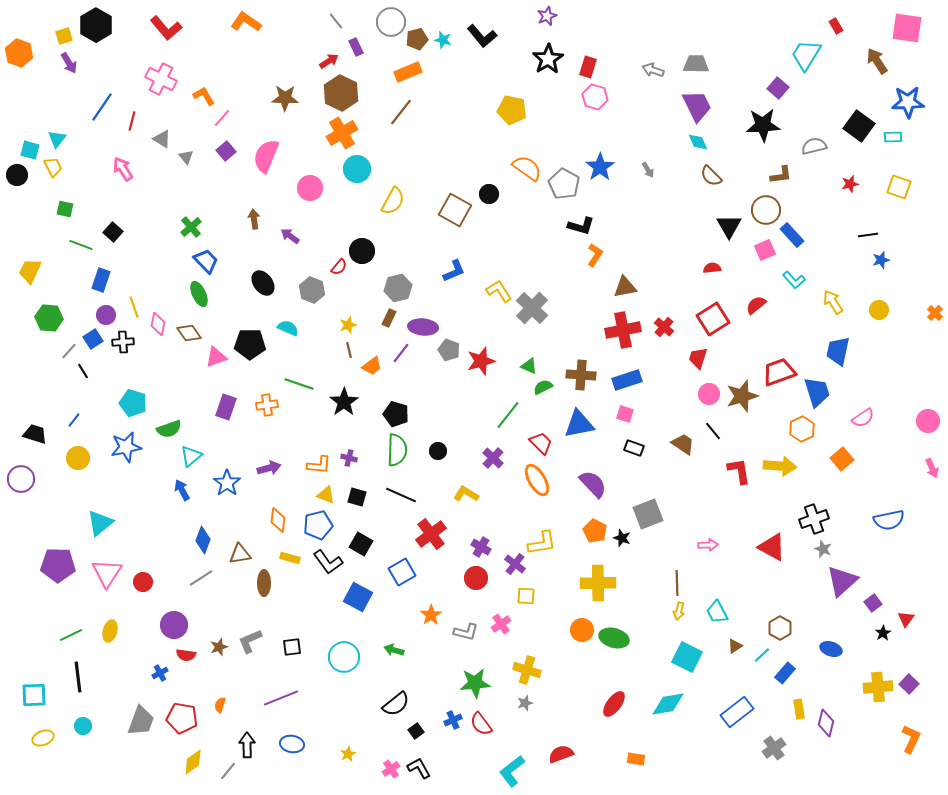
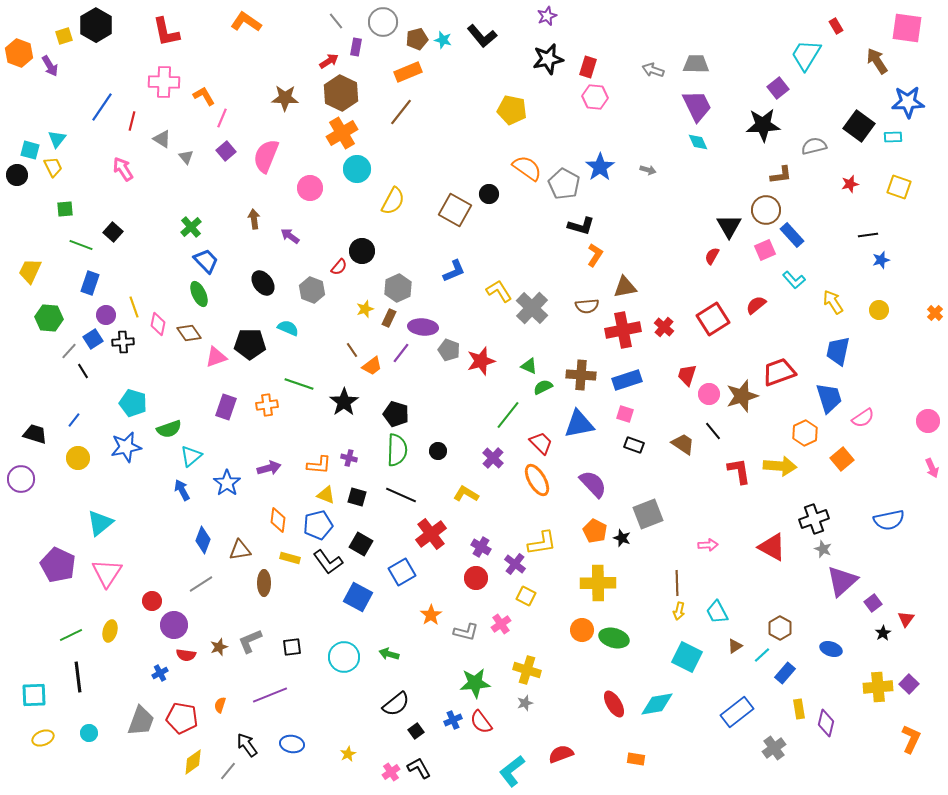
gray circle at (391, 22): moved 8 px left
red L-shape at (166, 28): moved 4 px down; rotated 28 degrees clockwise
purple rectangle at (356, 47): rotated 36 degrees clockwise
black star at (548, 59): rotated 20 degrees clockwise
purple arrow at (69, 63): moved 19 px left, 3 px down
pink cross at (161, 79): moved 3 px right, 3 px down; rotated 24 degrees counterclockwise
purple square at (778, 88): rotated 10 degrees clockwise
pink hexagon at (595, 97): rotated 10 degrees counterclockwise
pink line at (222, 118): rotated 18 degrees counterclockwise
gray arrow at (648, 170): rotated 42 degrees counterclockwise
brown semicircle at (711, 176): moved 124 px left, 130 px down; rotated 50 degrees counterclockwise
green square at (65, 209): rotated 18 degrees counterclockwise
red semicircle at (712, 268): moved 12 px up; rotated 54 degrees counterclockwise
blue rectangle at (101, 280): moved 11 px left, 3 px down
gray hexagon at (398, 288): rotated 12 degrees counterclockwise
yellow star at (348, 325): moved 17 px right, 16 px up
brown line at (349, 350): moved 3 px right; rotated 21 degrees counterclockwise
red trapezoid at (698, 358): moved 11 px left, 17 px down
blue trapezoid at (817, 392): moved 12 px right, 6 px down
orange hexagon at (802, 429): moved 3 px right, 4 px down
black rectangle at (634, 448): moved 3 px up
brown triangle at (240, 554): moved 4 px up
purple pentagon at (58, 565): rotated 24 degrees clockwise
gray line at (201, 578): moved 6 px down
red circle at (143, 582): moved 9 px right, 19 px down
yellow square at (526, 596): rotated 24 degrees clockwise
green arrow at (394, 650): moved 5 px left, 4 px down
purple line at (281, 698): moved 11 px left, 3 px up
red ellipse at (614, 704): rotated 68 degrees counterclockwise
cyan diamond at (668, 704): moved 11 px left
red semicircle at (481, 724): moved 2 px up
cyan circle at (83, 726): moved 6 px right, 7 px down
black arrow at (247, 745): rotated 35 degrees counterclockwise
pink cross at (391, 769): moved 3 px down
